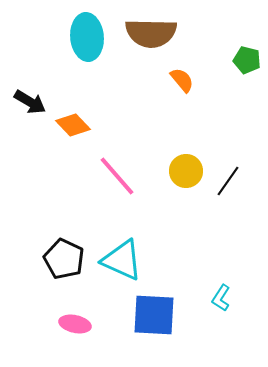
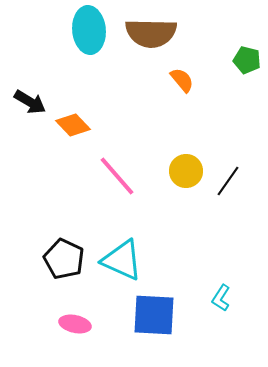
cyan ellipse: moved 2 px right, 7 px up
